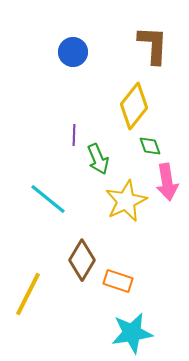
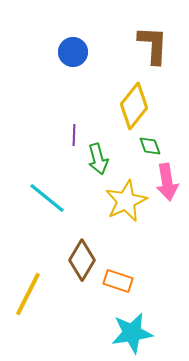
green arrow: rotated 8 degrees clockwise
cyan line: moved 1 px left, 1 px up
